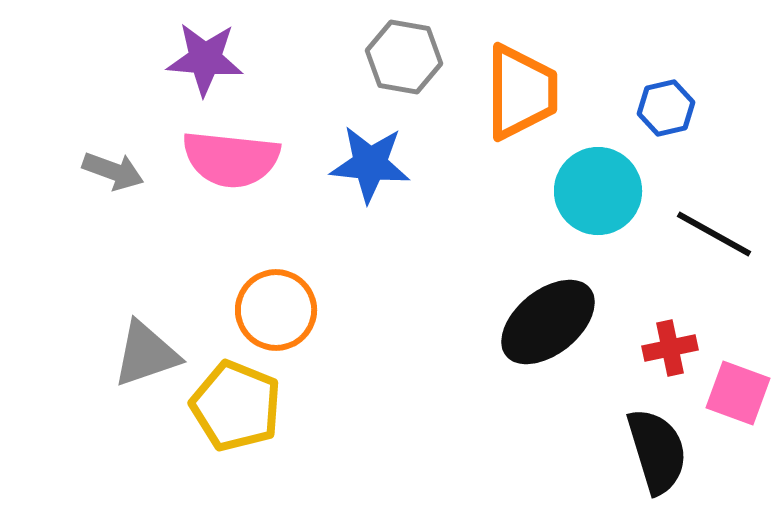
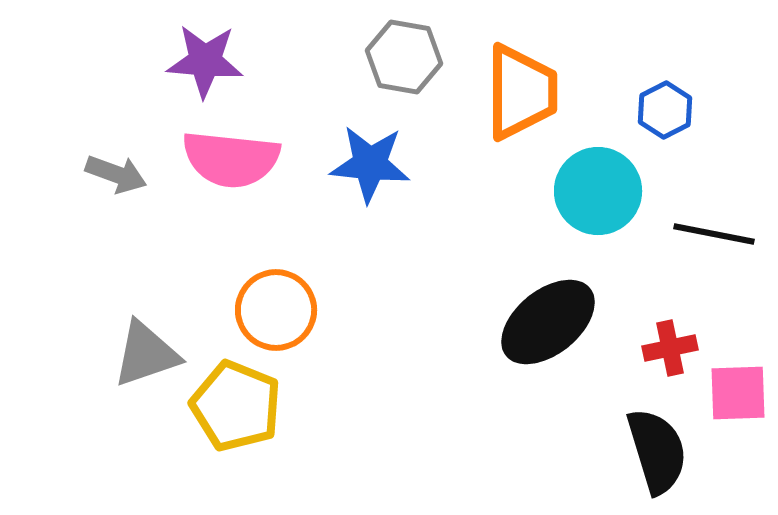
purple star: moved 2 px down
blue hexagon: moved 1 px left, 2 px down; rotated 14 degrees counterclockwise
gray arrow: moved 3 px right, 3 px down
black line: rotated 18 degrees counterclockwise
pink square: rotated 22 degrees counterclockwise
